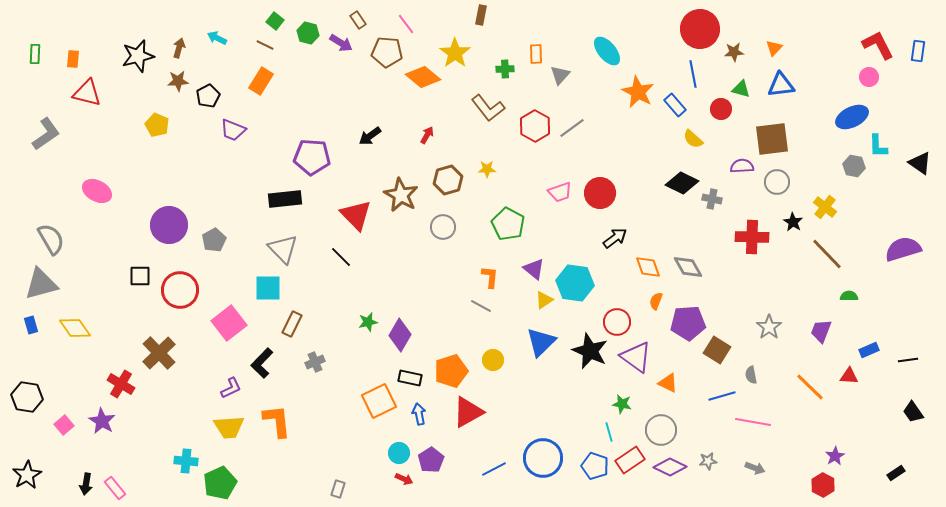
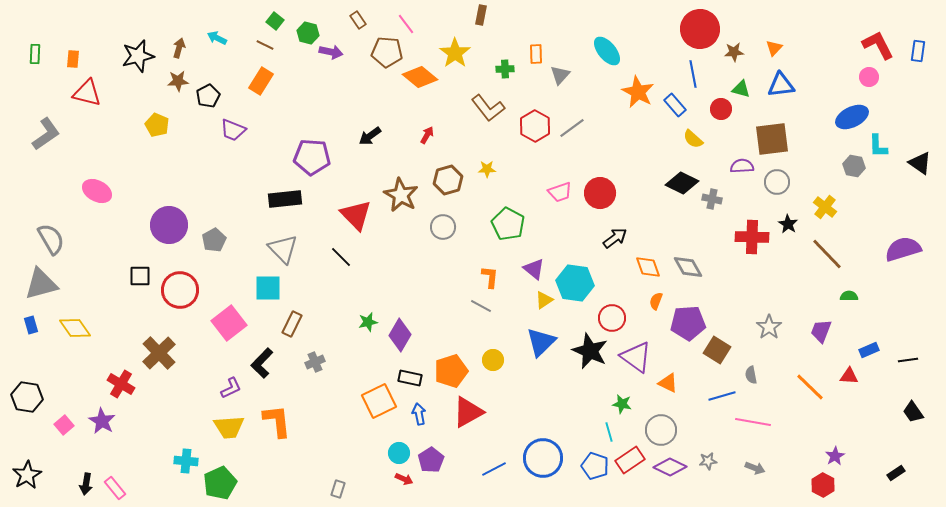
purple arrow at (341, 43): moved 10 px left, 9 px down; rotated 20 degrees counterclockwise
orange diamond at (423, 77): moved 3 px left
black star at (793, 222): moved 5 px left, 2 px down
red circle at (617, 322): moved 5 px left, 4 px up
